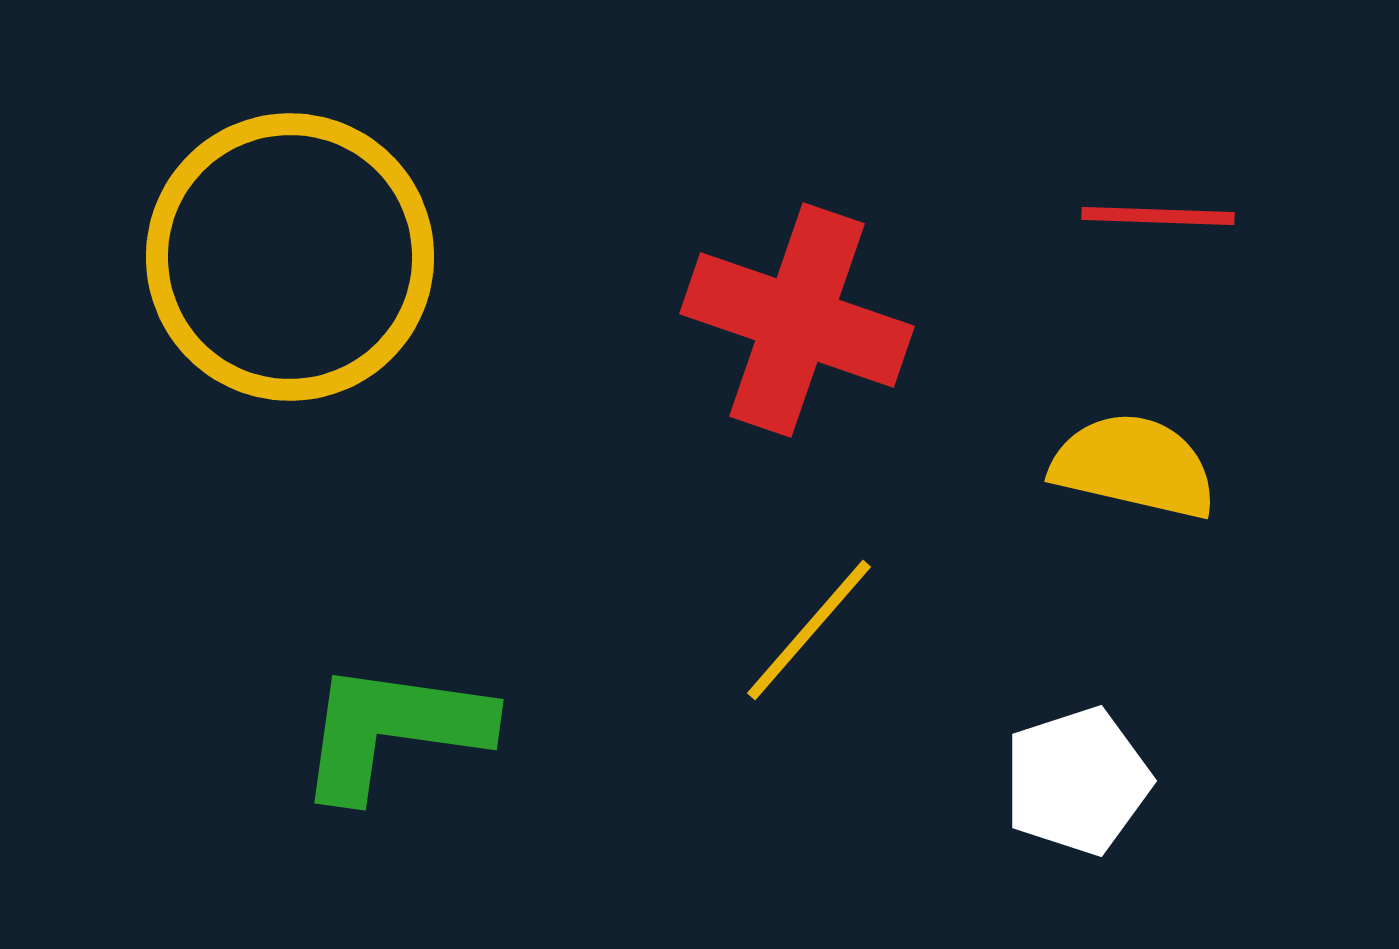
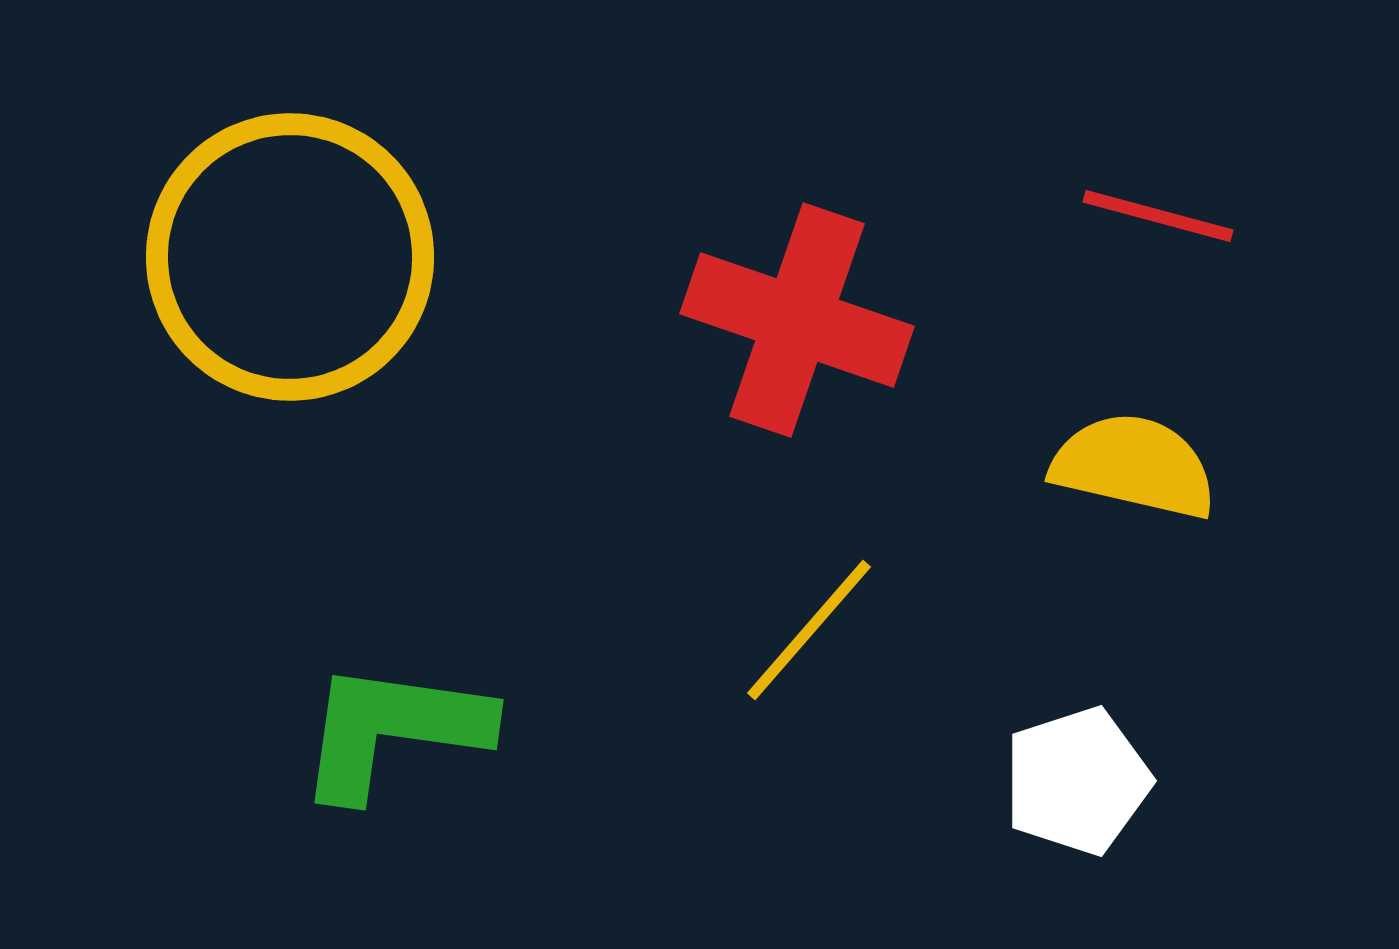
red line: rotated 13 degrees clockwise
